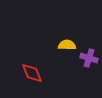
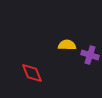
purple cross: moved 1 px right, 3 px up
